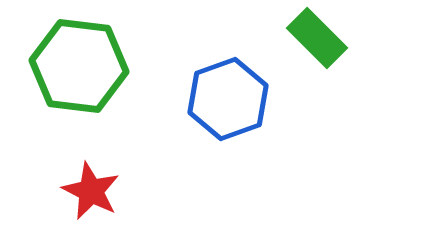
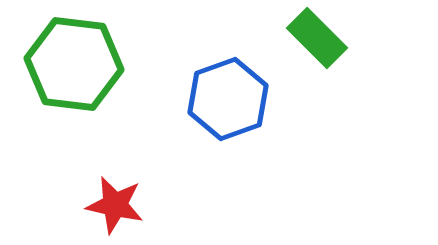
green hexagon: moved 5 px left, 2 px up
red star: moved 24 px right, 14 px down; rotated 14 degrees counterclockwise
